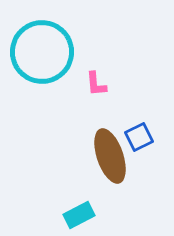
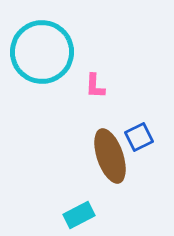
pink L-shape: moved 1 px left, 2 px down; rotated 8 degrees clockwise
